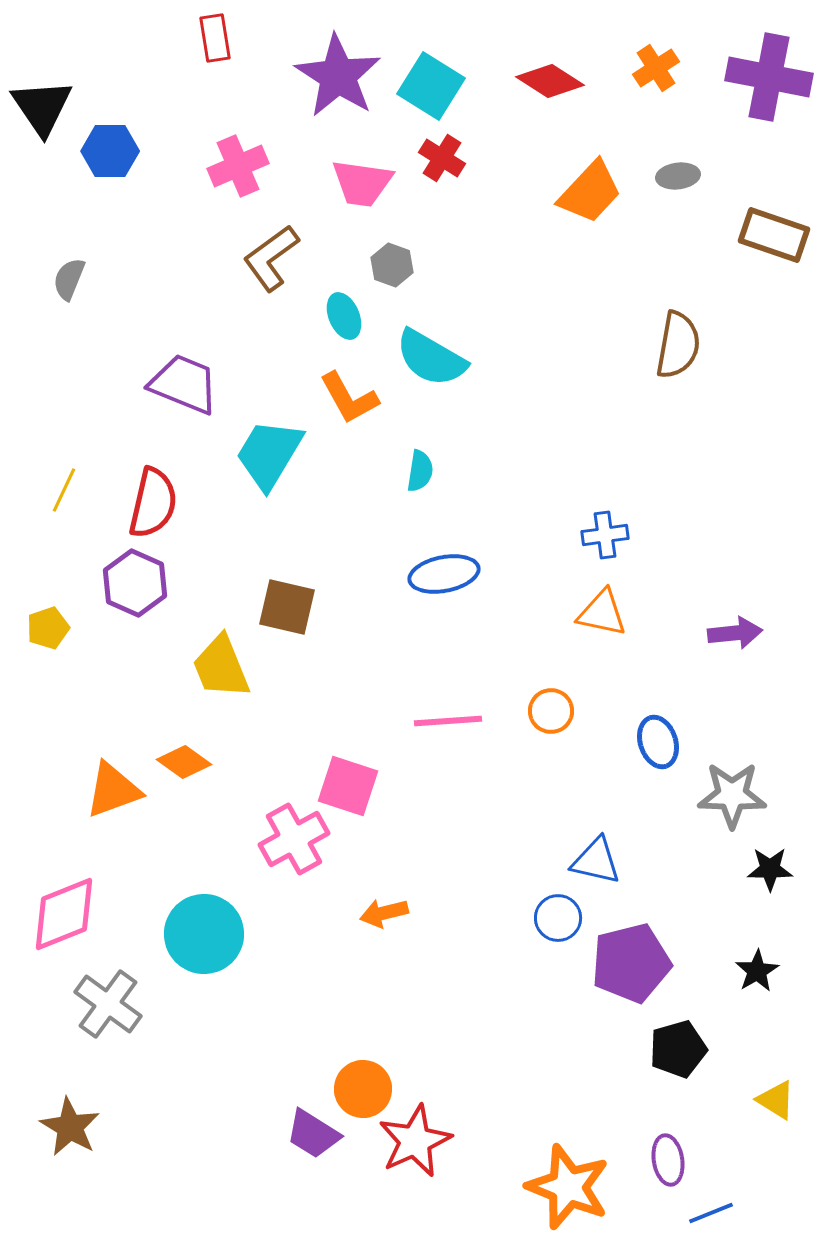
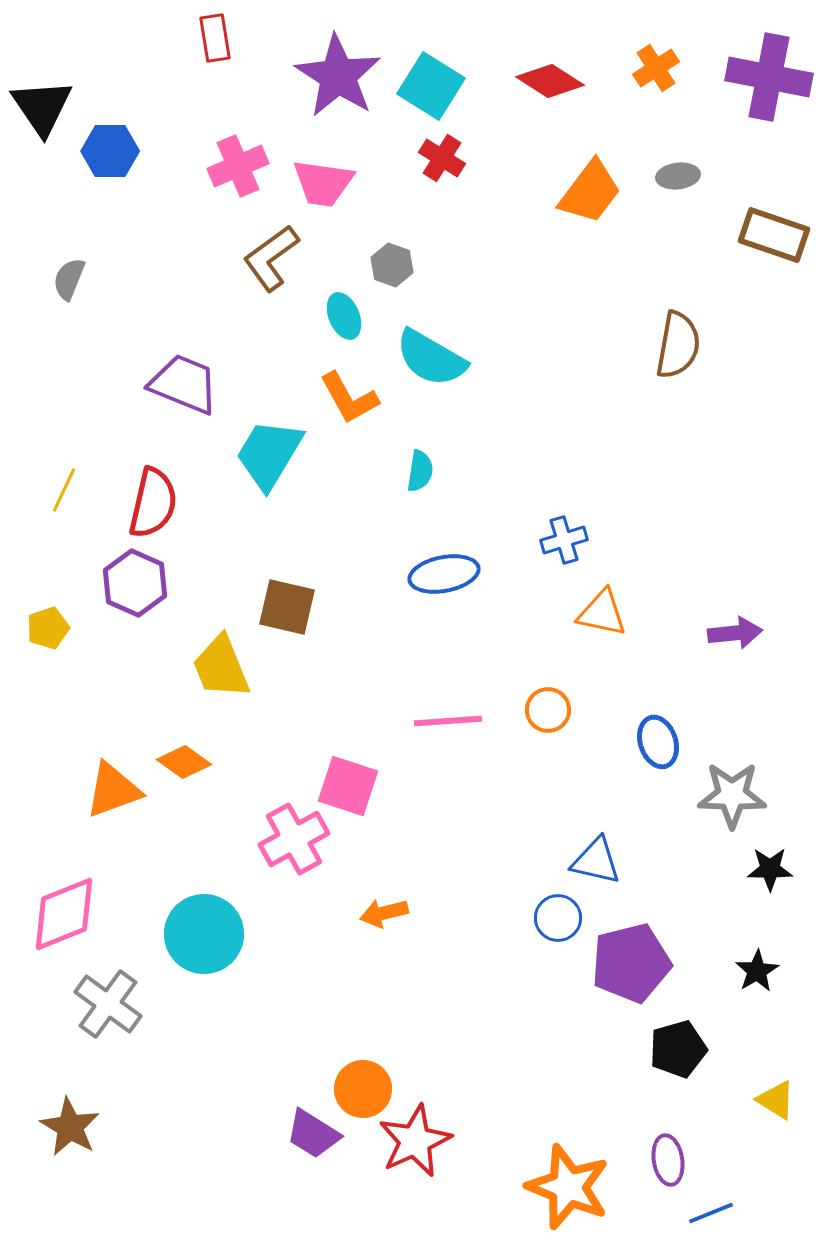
pink trapezoid at (362, 183): moved 39 px left
orange trapezoid at (590, 192): rotated 6 degrees counterclockwise
blue cross at (605, 535): moved 41 px left, 5 px down; rotated 9 degrees counterclockwise
orange circle at (551, 711): moved 3 px left, 1 px up
